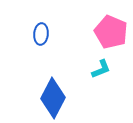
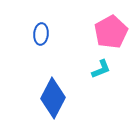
pink pentagon: rotated 20 degrees clockwise
